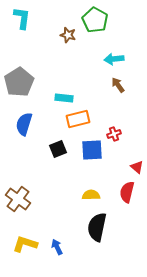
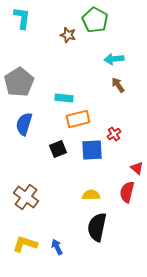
red cross: rotated 16 degrees counterclockwise
red triangle: moved 1 px down
brown cross: moved 8 px right, 2 px up
